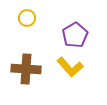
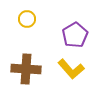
yellow circle: moved 1 px down
yellow L-shape: moved 1 px right, 2 px down
